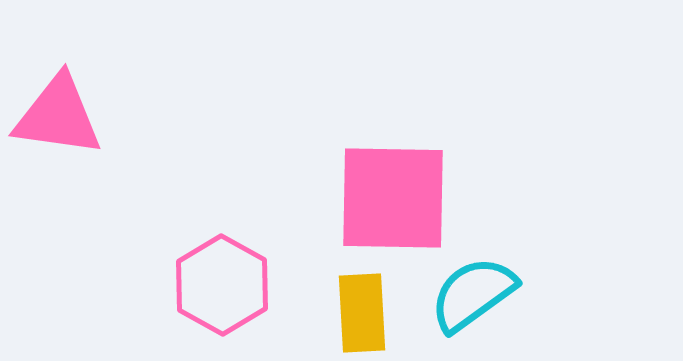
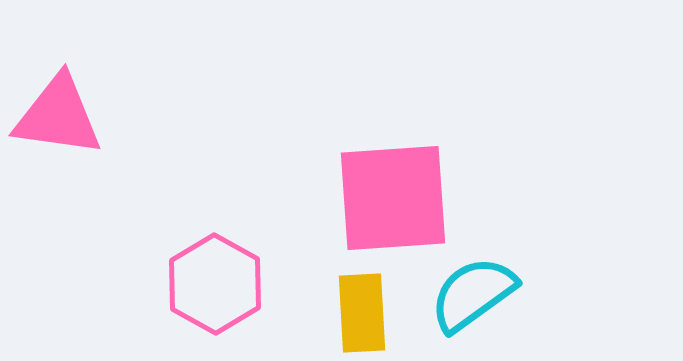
pink square: rotated 5 degrees counterclockwise
pink hexagon: moved 7 px left, 1 px up
